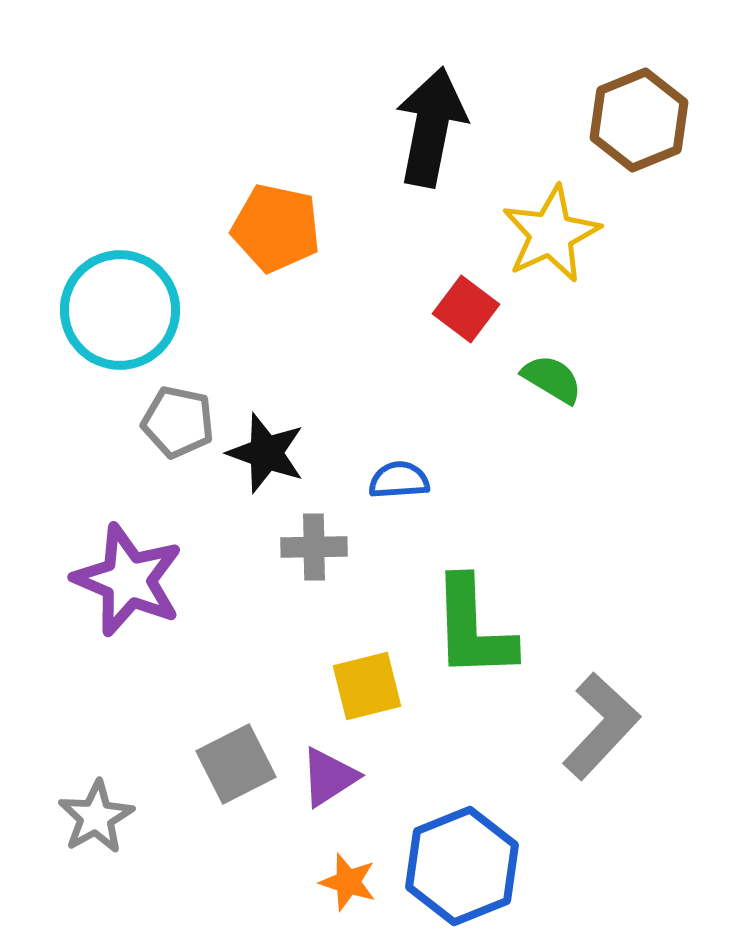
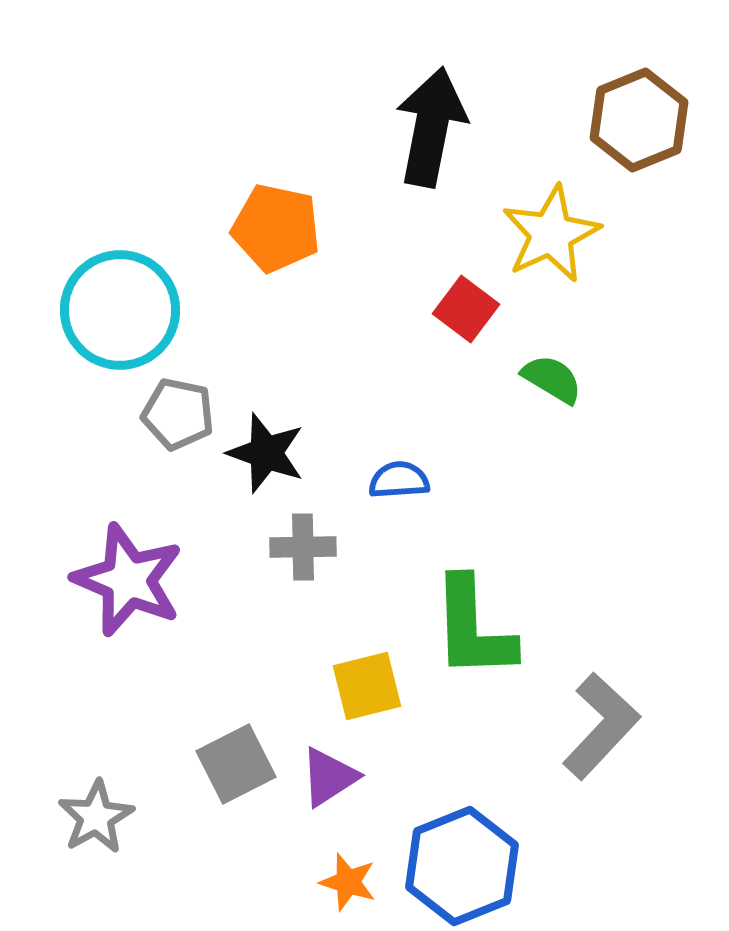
gray pentagon: moved 8 px up
gray cross: moved 11 px left
